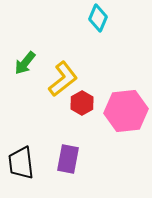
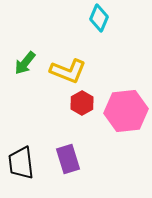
cyan diamond: moved 1 px right
yellow L-shape: moved 5 px right, 8 px up; rotated 60 degrees clockwise
purple rectangle: rotated 28 degrees counterclockwise
